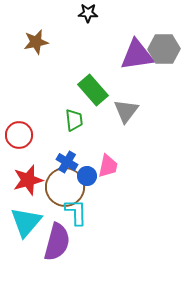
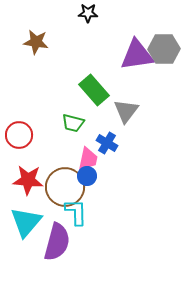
brown star: rotated 20 degrees clockwise
green rectangle: moved 1 px right
green trapezoid: moved 1 px left, 3 px down; rotated 110 degrees clockwise
blue cross: moved 40 px right, 19 px up
pink trapezoid: moved 20 px left, 7 px up
red star: rotated 20 degrees clockwise
